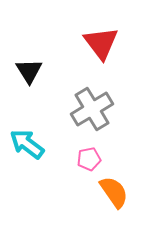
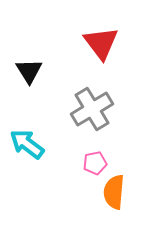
pink pentagon: moved 6 px right, 4 px down
orange semicircle: rotated 140 degrees counterclockwise
